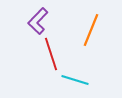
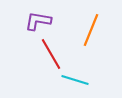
purple L-shape: rotated 56 degrees clockwise
red line: rotated 12 degrees counterclockwise
